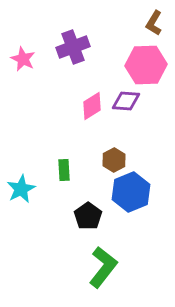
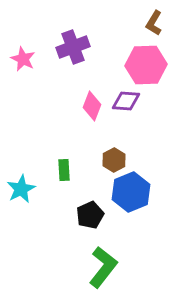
pink diamond: rotated 36 degrees counterclockwise
black pentagon: moved 2 px right, 1 px up; rotated 12 degrees clockwise
